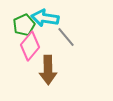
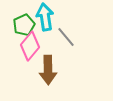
cyan arrow: moved 1 px up; rotated 72 degrees clockwise
